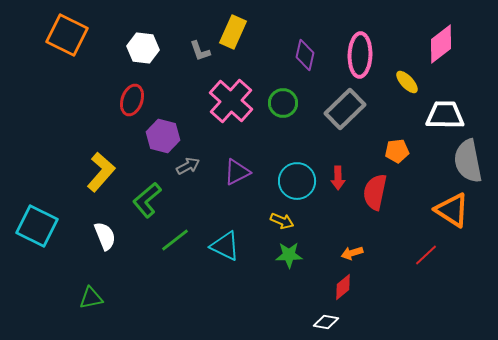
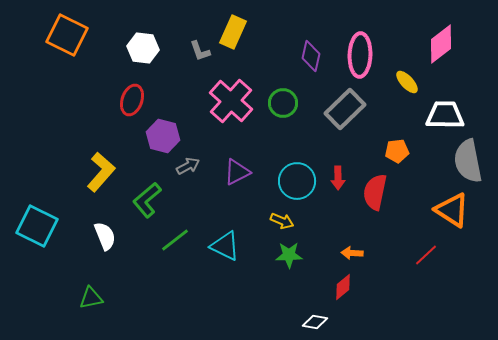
purple diamond: moved 6 px right, 1 px down
orange arrow: rotated 20 degrees clockwise
white diamond: moved 11 px left
